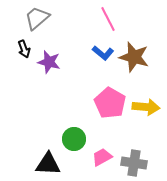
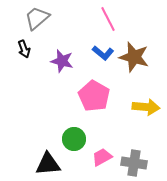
purple star: moved 13 px right, 1 px up
pink pentagon: moved 16 px left, 7 px up
black triangle: rotated 8 degrees counterclockwise
